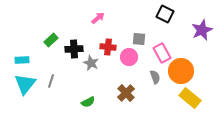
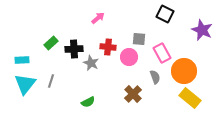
purple star: rotated 25 degrees counterclockwise
green rectangle: moved 3 px down
orange circle: moved 3 px right
brown cross: moved 7 px right, 1 px down
